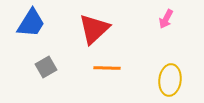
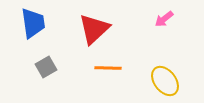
pink arrow: moved 2 px left; rotated 24 degrees clockwise
blue trapezoid: moved 2 px right; rotated 40 degrees counterclockwise
orange line: moved 1 px right
yellow ellipse: moved 5 px left, 1 px down; rotated 44 degrees counterclockwise
